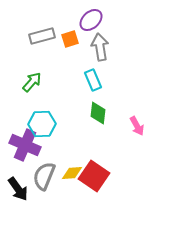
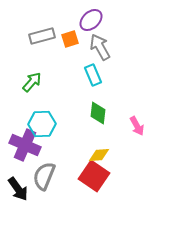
gray arrow: rotated 20 degrees counterclockwise
cyan rectangle: moved 5 px up
yellow diamond: moved 27 px right, 18 px up
